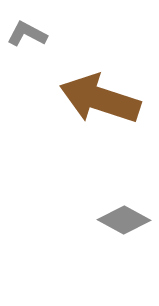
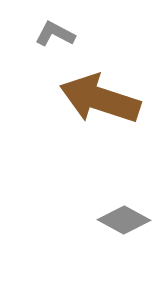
gray L-shape: moved 28 px right
